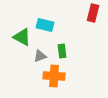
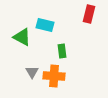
red rectangle: moved 4 px left, 1 px down
gray triangle: moved 8 px left, 16 px down; rotated 40 degrees counterclockwise
